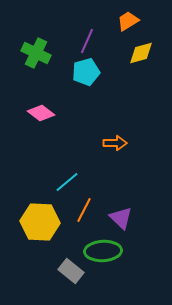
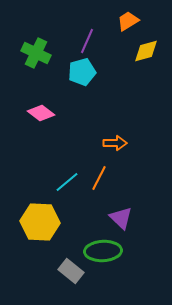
yellow diamond: moved 5 px right, 2 px up
cyan pentagon: moved 4 px left
orange line: moved 15 px right, 32 px up
